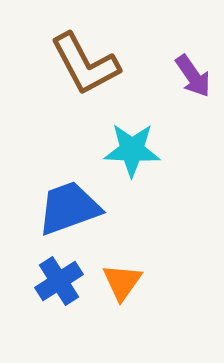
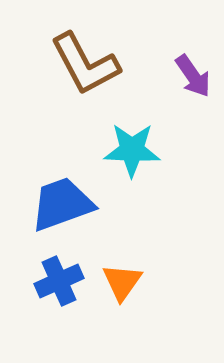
blue trapezoid: moved 7 px left, 4 px up
blue cross: rotated 9 degrees clockwise
